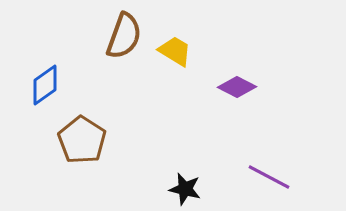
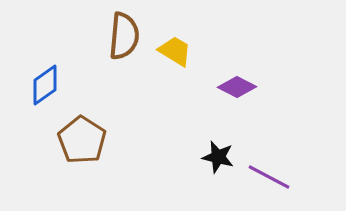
brown semicircle: rotated 15 degrees counterclockwise
black star: moved 33 px right, 32 px up
